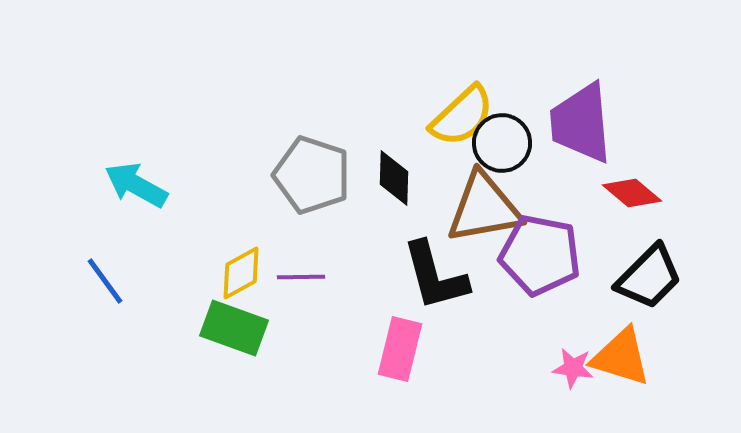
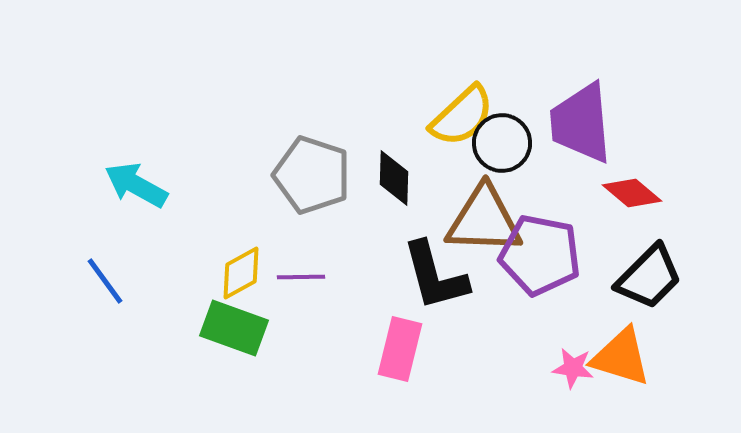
brown triangle: moved 12 px down; rotated 12 degrees clockwise
